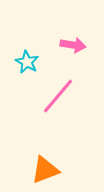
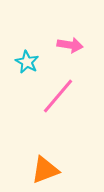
pink arrow: moved 3 px left
